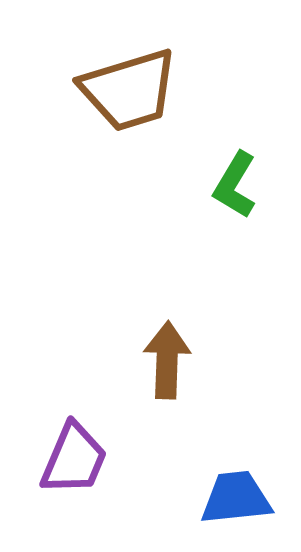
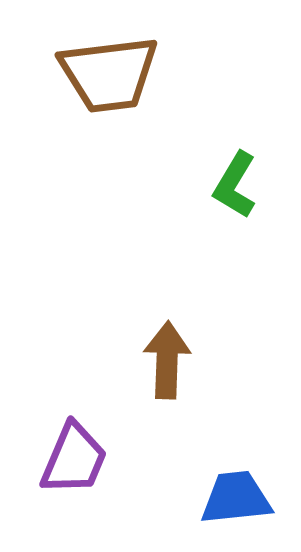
brown trapezoid: moved 20 px left, 16 px up; rotated 10 degrees clockwise
